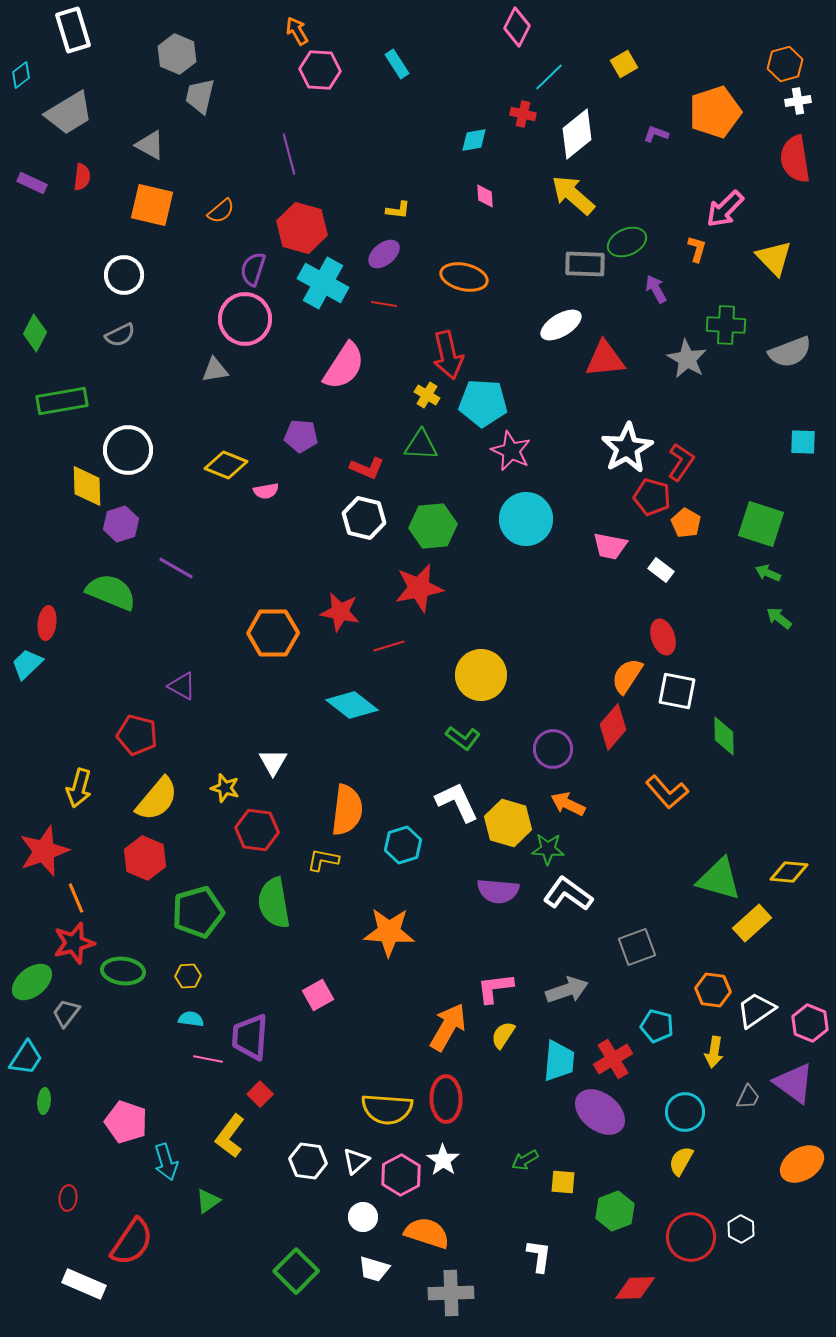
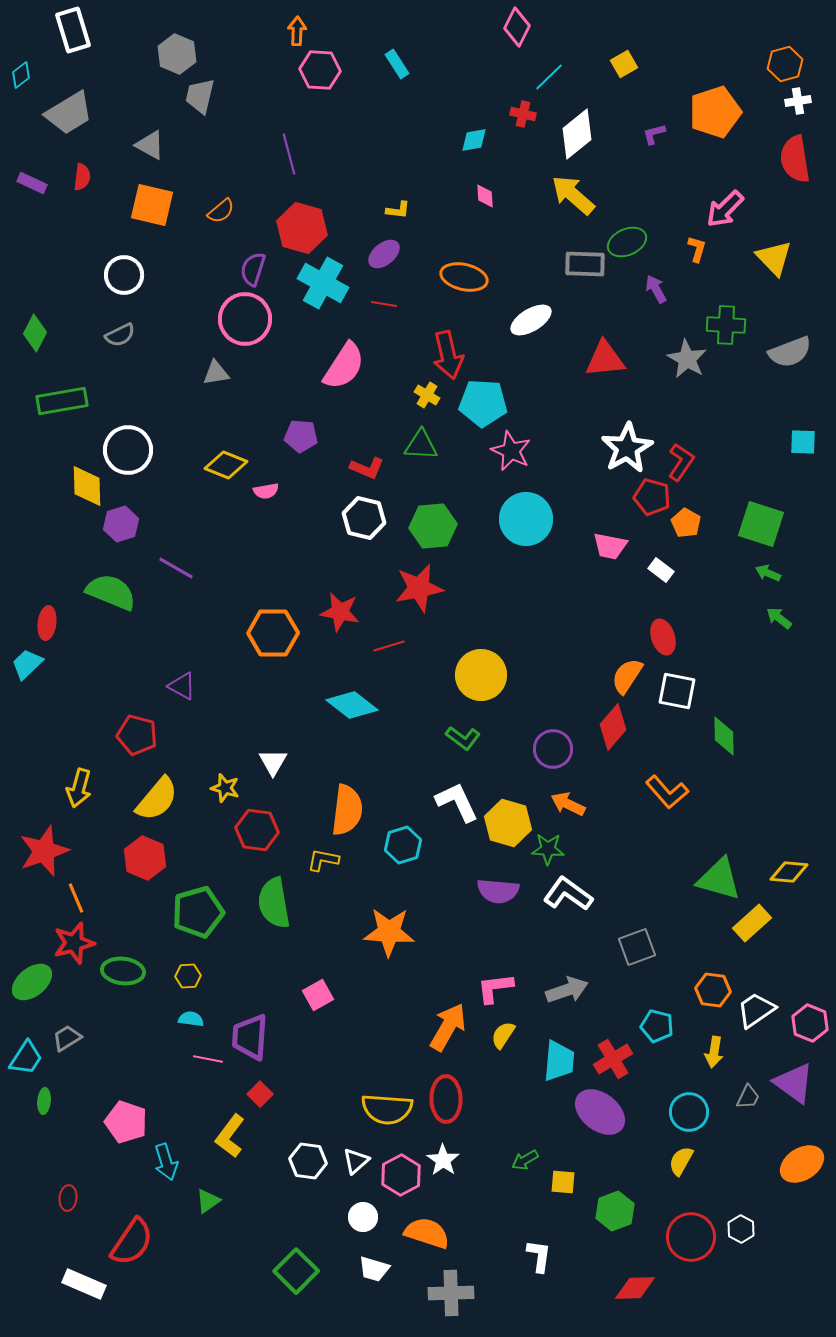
orange arrow at (297, 31): rotated 32 degrees clockwise
purple L-shape at (656, 134): moved 2 px left; rotated 35 degrees counterclockwise
white ellipse at (561, 325): moved 30 px left, 5 px up
gray triangle at (215, 370): moved 1 px right, 3 px down
gray trapezoid at (66, 1013): moved 1 px right, 25 px down; rotated 20 degrees clockwise
cyan circle at (685, 1112): moved 4 px right
